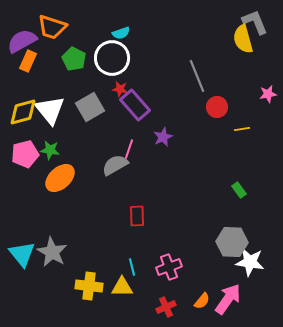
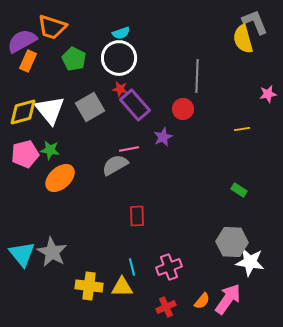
white circle: moved 7 px right
gray line: rotated 24 degrees clockwise
red circle: moved 34 px left, 2 px down
pink line: rotated 60 degrees clockwise
green rectangle: rotated 21 degrees counterclockwise
